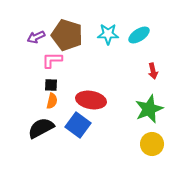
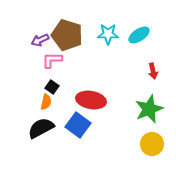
purple arrow: moved 4 px right, 3 px down
black square: moved 1 px right, 2 px down; rotated 32 degrees clockwise
orange semicircle: moved 6 px left, 1 px down
